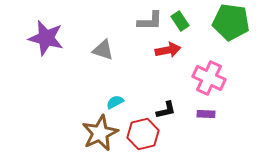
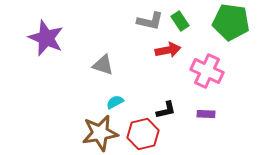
gray L-shape: rotated 12 degrees clockwise
purple star: rotated 9 degrees clockwise
gray triangle: moved 15 px down
pink cross: moved 2 px left, 7 px up
brown star: rotated 15 degrees clockwise
